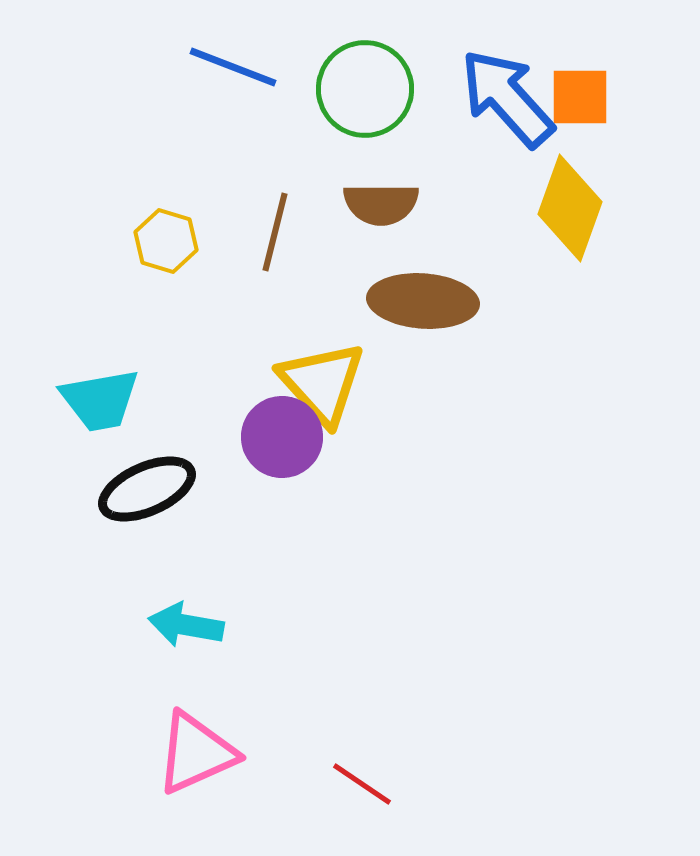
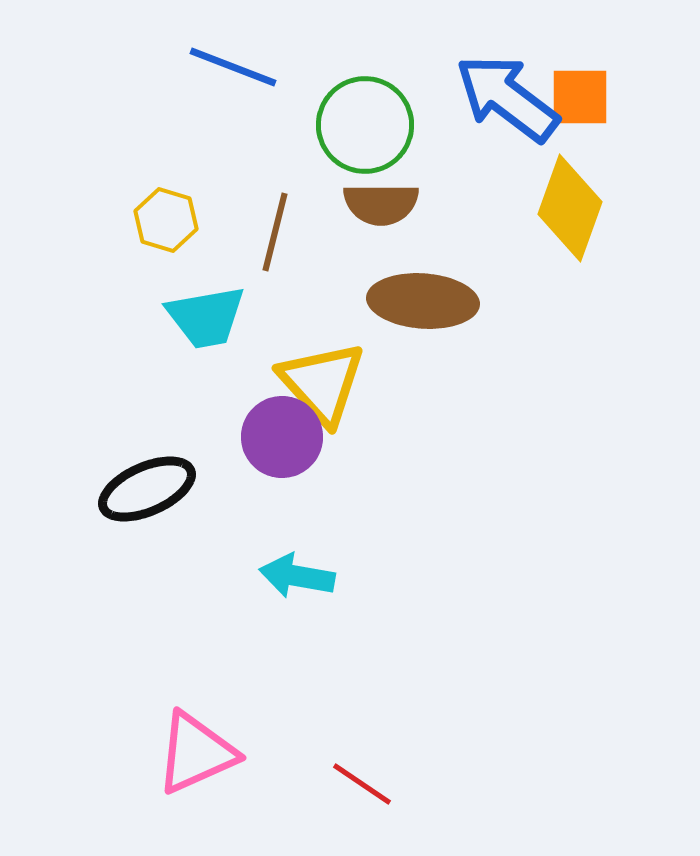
green circle: moved 36 px down
blue arrow: rotated 11 degrees counterclockwise
yellow hexagon: moved 21 px up
cyan trapezoid: moved 106 px right, 83 px up
cyan arrow: moved 111 px right, 49 px up
